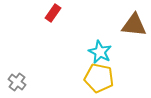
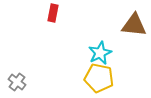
red rectangle: rotated 24 degrees counterclockwise
cyan star: moved 1 px down; rotated 20 degrees clockwise
